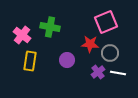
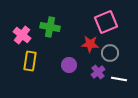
purple circle: moved 2 px right, 5 px down
white line: moved 1 px right, 6 px down
